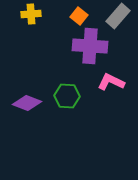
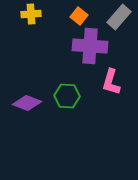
gray rectangle: moved 1 px right, 1 px down
pink L-shape: rotated 100 degrees counterclockwise
